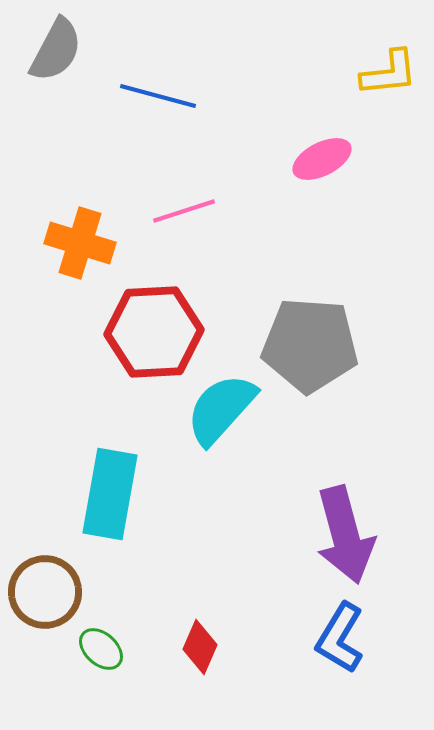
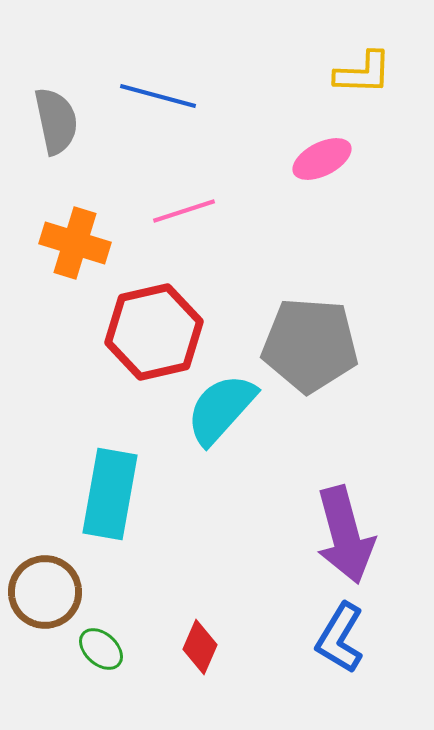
gray semicircle: moved 71 px down; rotated 40 degrees counterclockwise
yellow L-shape: moved 26 px left; rotated 8 degrees clockwise
orange cross: moved 5 px left
red hexagon: rotated 10 degrees counterclockwise
